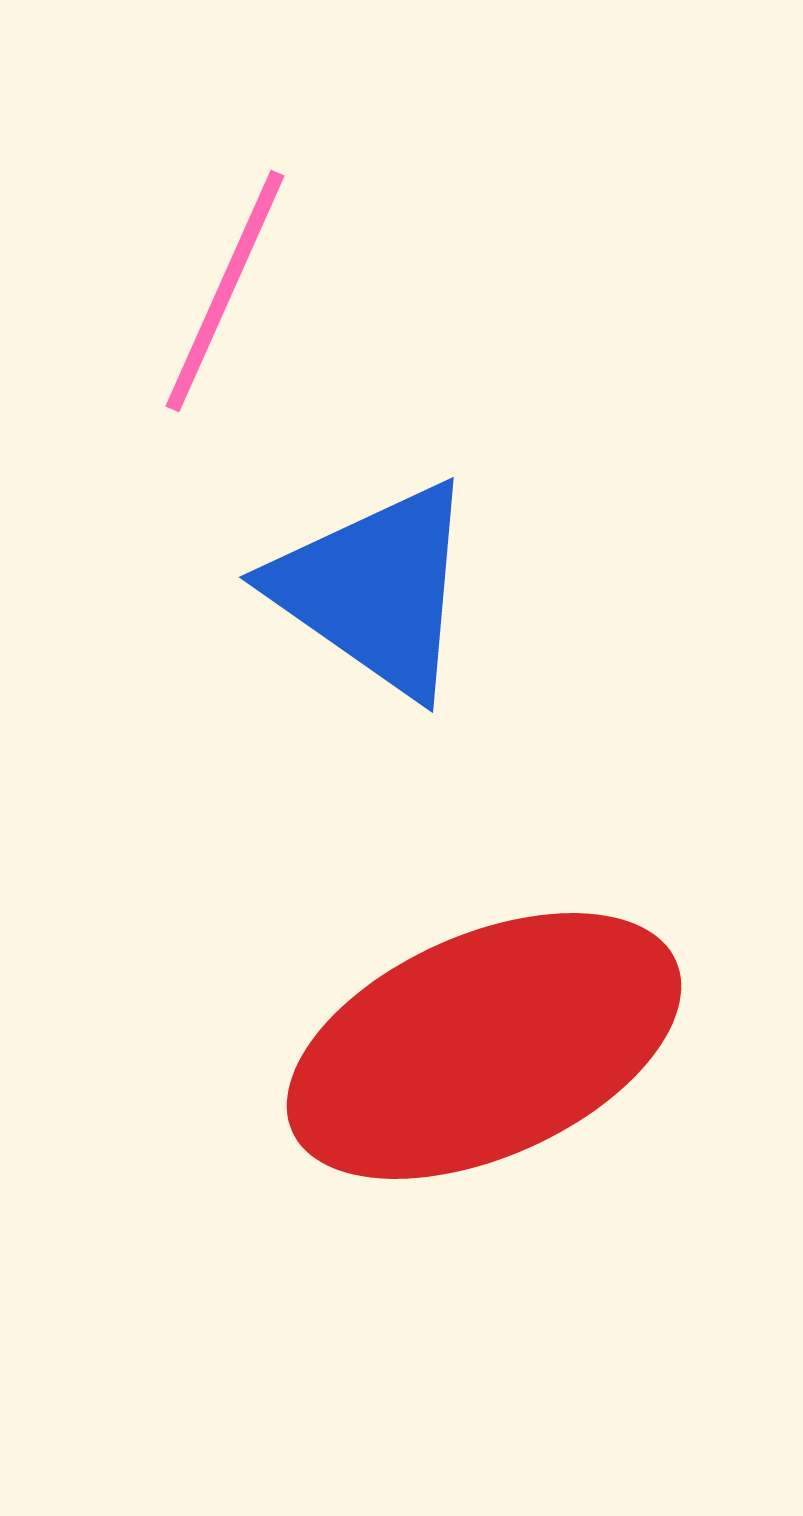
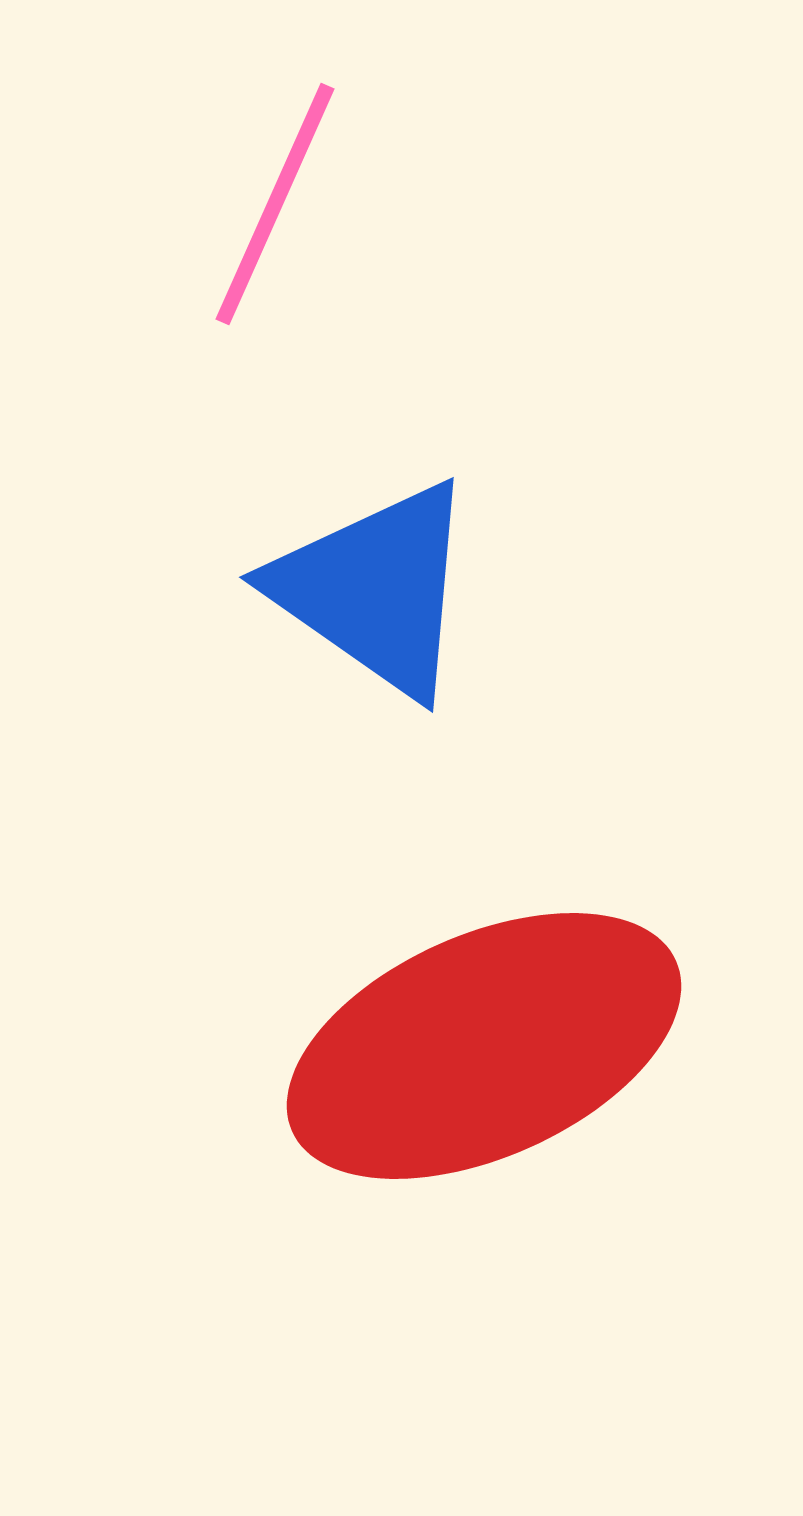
pink line: moved 50 px right, 87 px up
